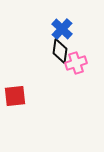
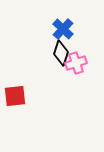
blue cross: moved 1 px right
black diamond: moved 1 px right, 2 px down; rotated 10 degrees clockwise
